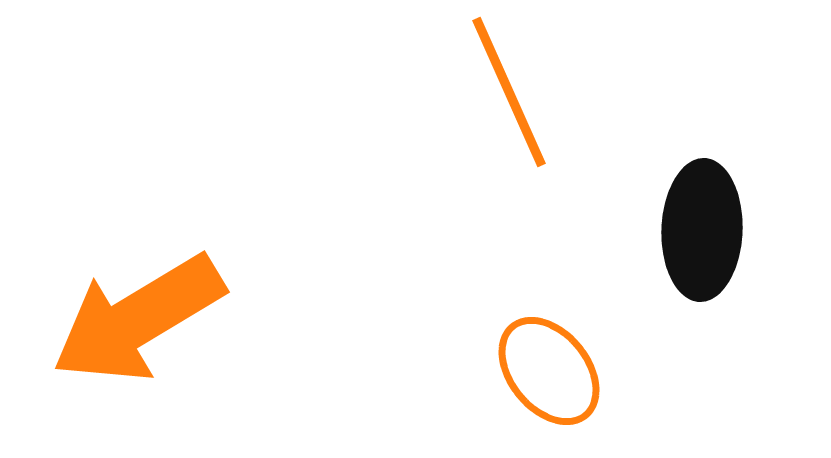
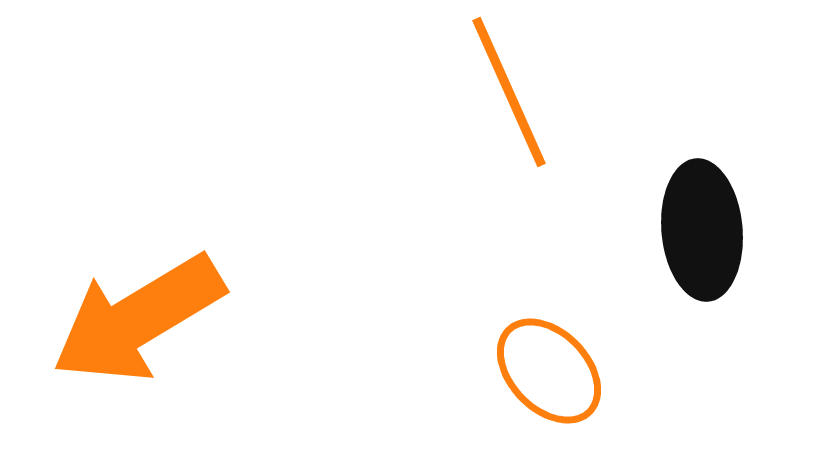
black ellipse: rotated 7 degrees counterclockwise
orange ellipse: rotated 5 degrees counterclockwise
